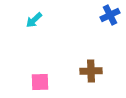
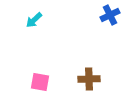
brown cross: moved 2 px left, 8 px down
pink square: rotated 12 degrees clockwise
